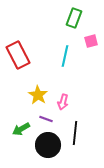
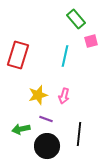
green rectangle: moved 2 px right, 1 px down; rotated 60 degrees counterclockwise
red rectangle: rotated 44 degrees clockwise
yellow star: rotated 24 degrees clockwise
pink arrow: moved 1 px right, 6 px up
green arrow: rotated 18 degrees clockwise
black line: moved 4 px right, 1 px down
black circle: moved 1 px left, 1 px down
